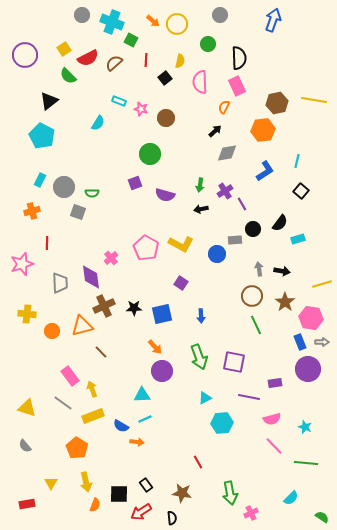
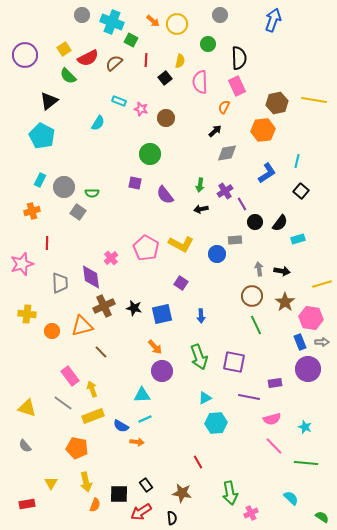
blue L-shape at (265, 171): moved 2 px right, 2 px down
purple square at (135, 183): rotated 32 degrees clockwise
purple semicircle at (165, 195): rotated 36 degrees clockwise
gray square at (78, 212): rotated 14 degrees clockwise
black circle at (253, 229): moved 2 px right, 7 px up
black star at (134, 308): rotated 14 degrees clockwise
cyan hexagon at (222, 423): moved 6 px left
orange pentagon at (77, 448): rotated 20 degrees counterclockwise
cyan semicircle at (291, 498): rotated 91 degrees counterclockwise
